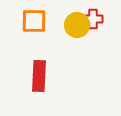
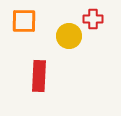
orange square: moved 10 px left
yellow circle: moved 8 px left, 11 px down
